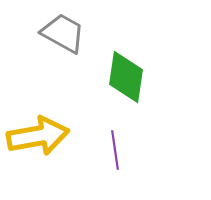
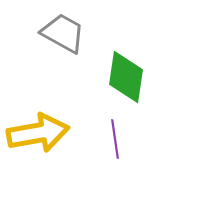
yellow arrow: moved 3 px up
purple line: moved 11 px up
